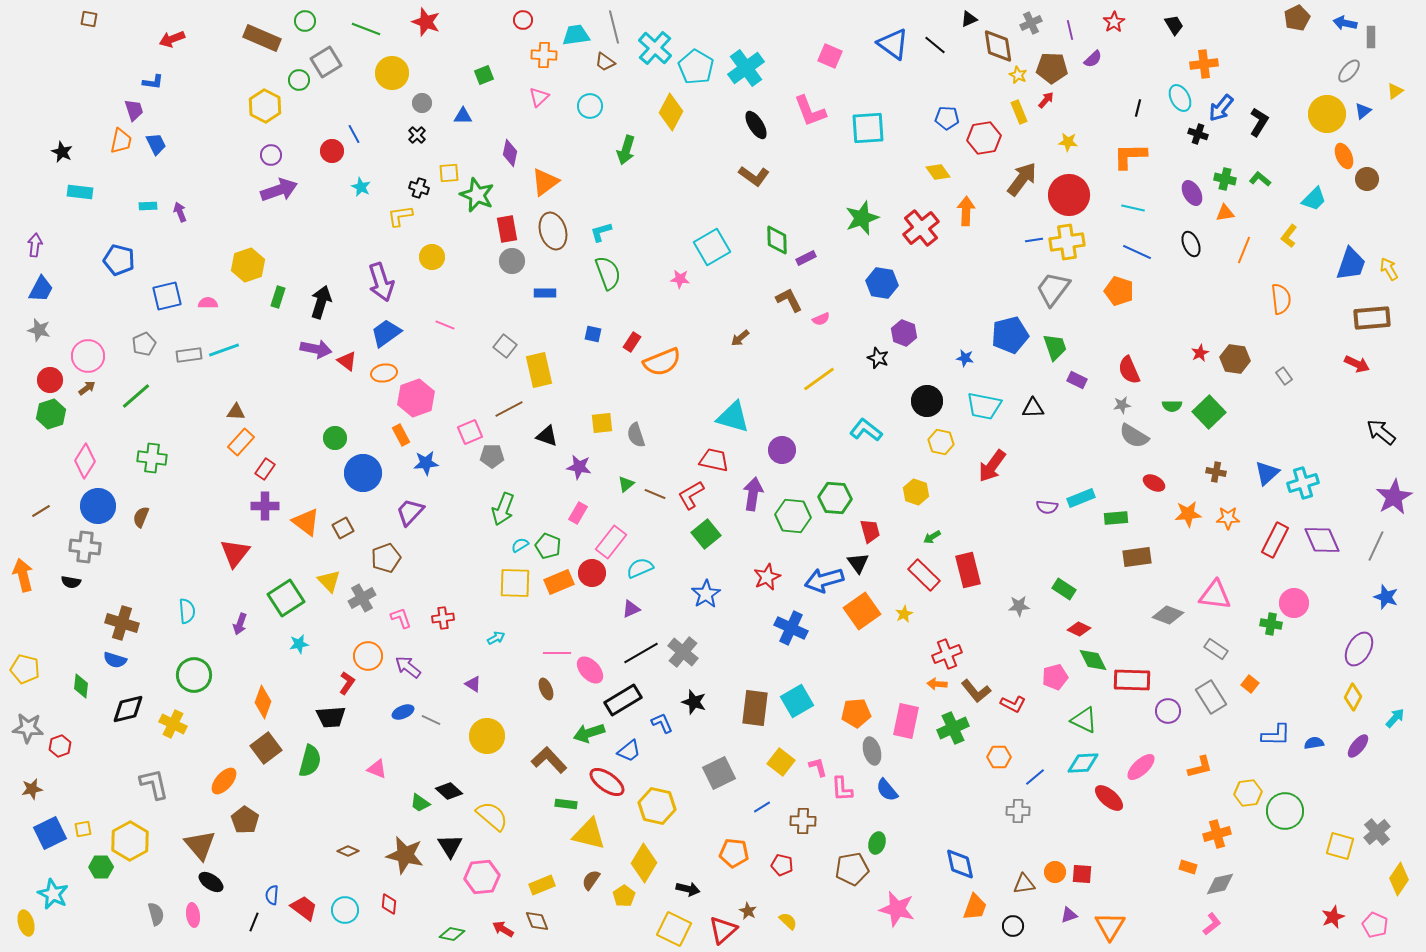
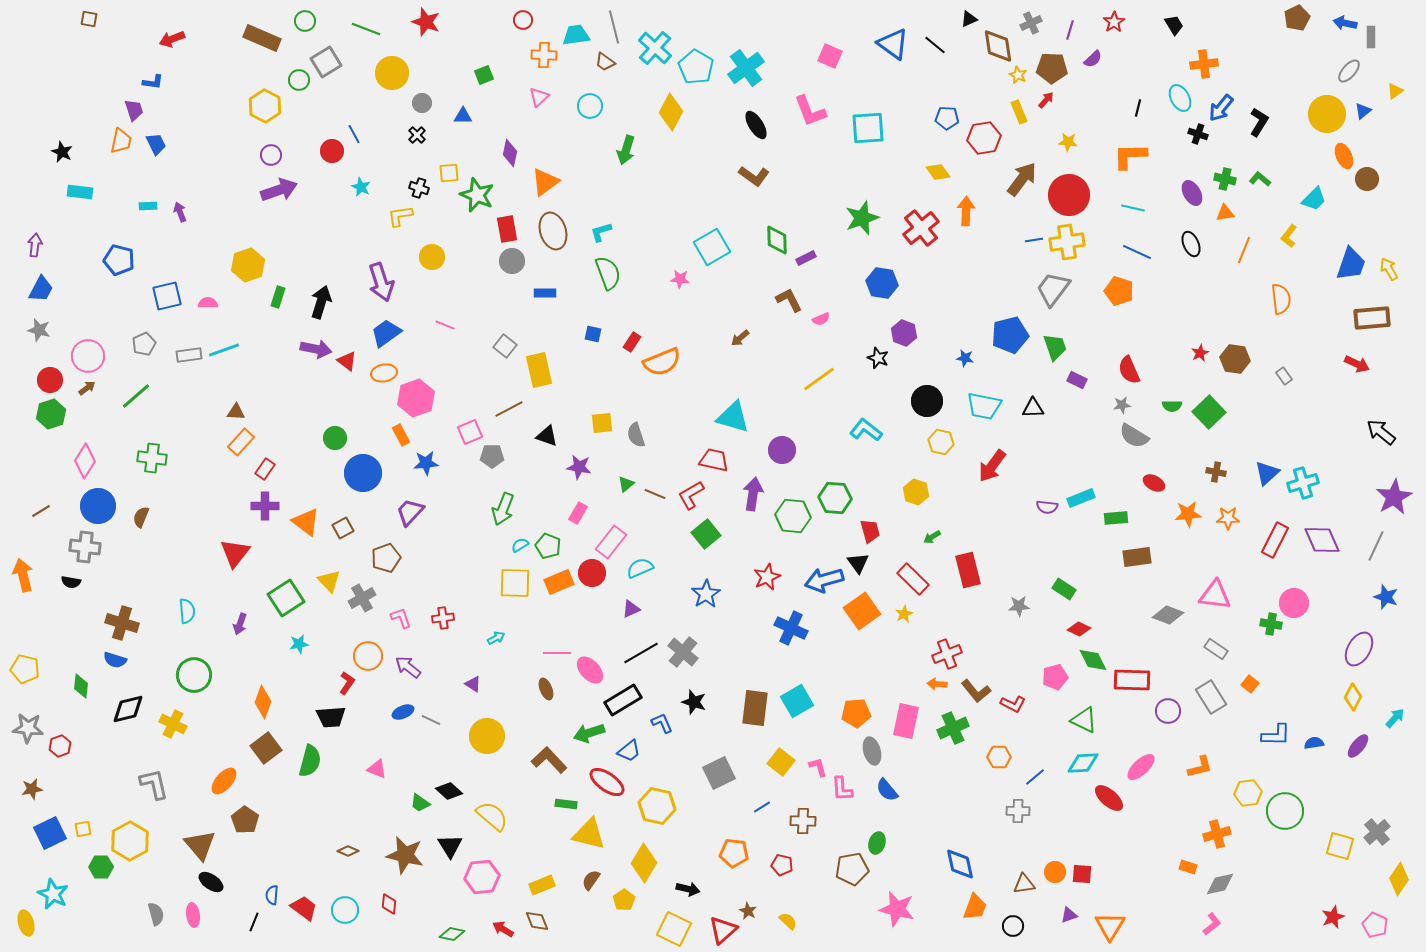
purple line at (1070, 30): rotated 30 degrees clockwise
red rectangle at (924, 575): moved 11 px left, 4 px down
yellow pentagon at (624, 896): moved 4 px down
